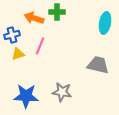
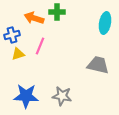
gray star: moved 4 px down
